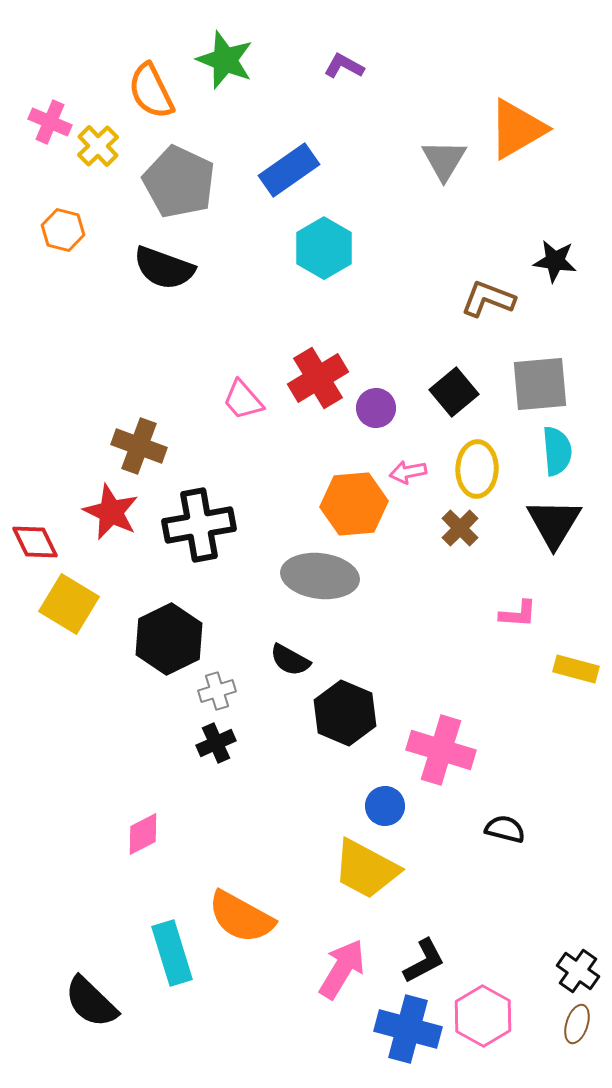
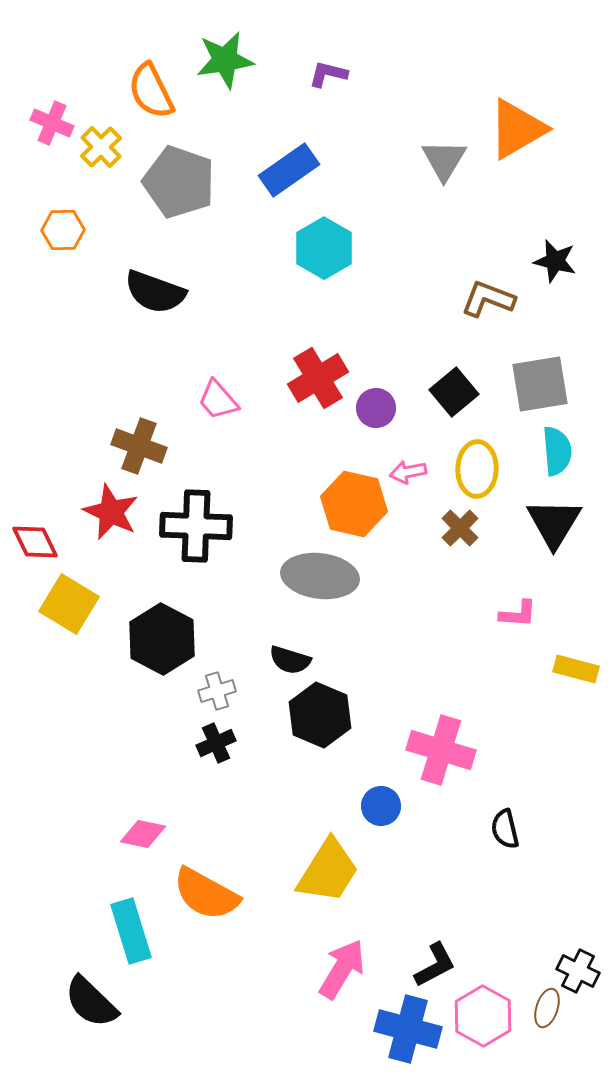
green star at (225, 60): rotated 30 degrees counterclockwise
purple L-shape at (344, 66): moved 16 px left, 8 px down; rotated 15 degrees counterclockwise
pink cross at (50, 122): moved 2 px right, 1 px down
yellow cross at (98, 146): moved 3 px right, 1 px down
gray pentagon at (179, 182): rotated 6 degrees counterclockwise
orange hexagon at (63, 230): rotated 15 degrees counterclockwise
black star at (555, 261): rotated 6 degrees clockwise
black semicircle at (164, 268): moved 9 px left, 24 px down
gray square at (540, 384): rotated 4 degrees counterclockwise
pink trapezoid at (243, 400): moved 25 px left
orange hexagon at (354, 504): rotated 18 degrees clockwise
black cross at (199, 525): moved 3 px left, 1 px down; rotated 12 degrees clockwise
black hexagon at (169, 639): moved 7 px left; rotated 6 degrees counterclockwise
black semicircle at (290, 660): rotated 12 degrees counterclockwise
black hexagon at (345, 713): moved 25 px left, 2 px down
blue circle at (385, 806): moved 4 px left
black semicircle at (505, 829): rotated 117 degrees counterclockwise
pink diamond at (143, 834): rotated 39 degrees clockwise
yellow trapezoid at (366, 869): moved 38 px left, 2 px down; rotated 86 degrees counterclockwise
orange semicircle at (241, 917): moved 35 px left, 23 px up
cyan rectangle at (172, 953): moved 41 px left, 22 px up
black L-shape at (424, 961): moved 11 px right, 4 px down
black cross at (578, 971): rotated 9 degrees counterclockwise
brown ellipse at (577, 1024): moved 30 px left, 16 px up
